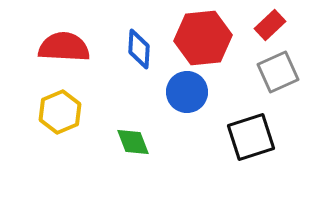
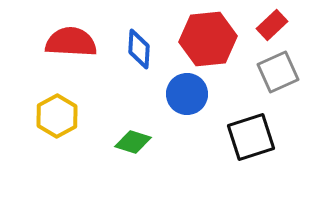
red rectangle: moved 2 px right
red hexagon: moved 5 px right, 1 px down
red semicircle: moved 7 px right, 5 px up
blue circle: moved 2 px down
yellow hexagon: moved 3 px left, 4 px down; rotated 6 degrees counterclockwise
green diamond: rotated 51 degrees counterclockwise
